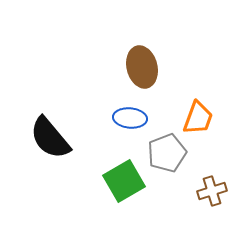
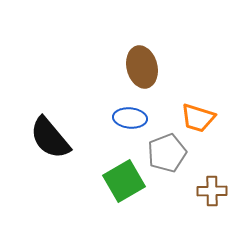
orange trapezoid: rotated 87 degrees clockwise
brown cross: rotated 16 degrees clockwise
